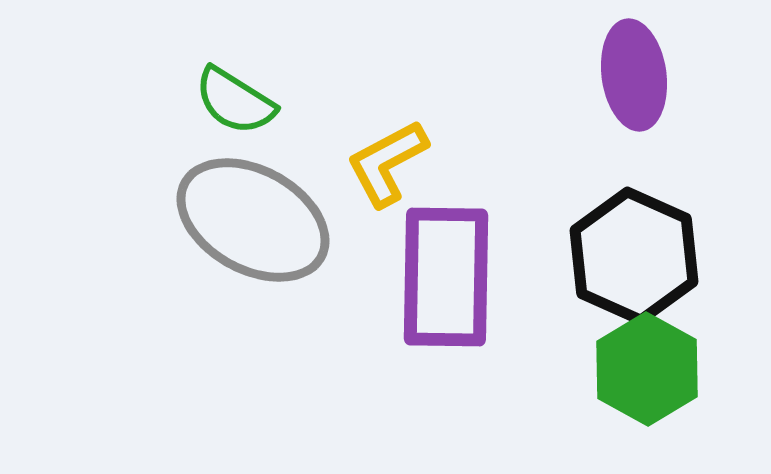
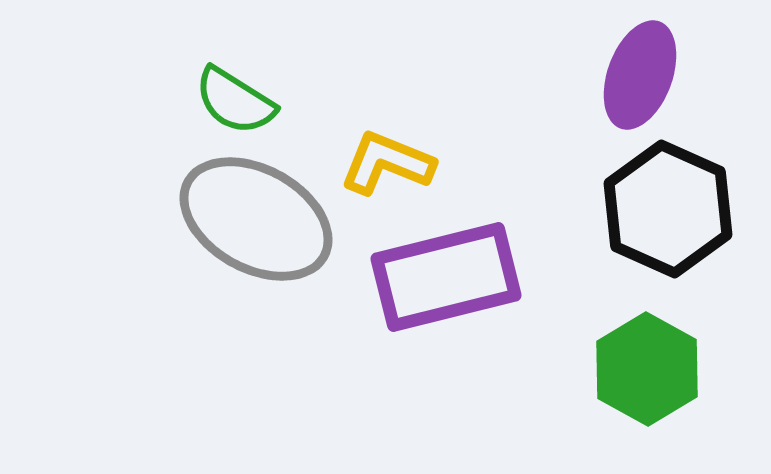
purple ellipse: moved 6 px right; rotated 28 degrees clockwise
yellow L-shape: rotated 50 degrees clockwise
gray ellipse: moved 3 px right, 1 px up
black hexagon: moved 34 px right, 47 px up
purple rectangle: rotated 75 degrees clockwise
